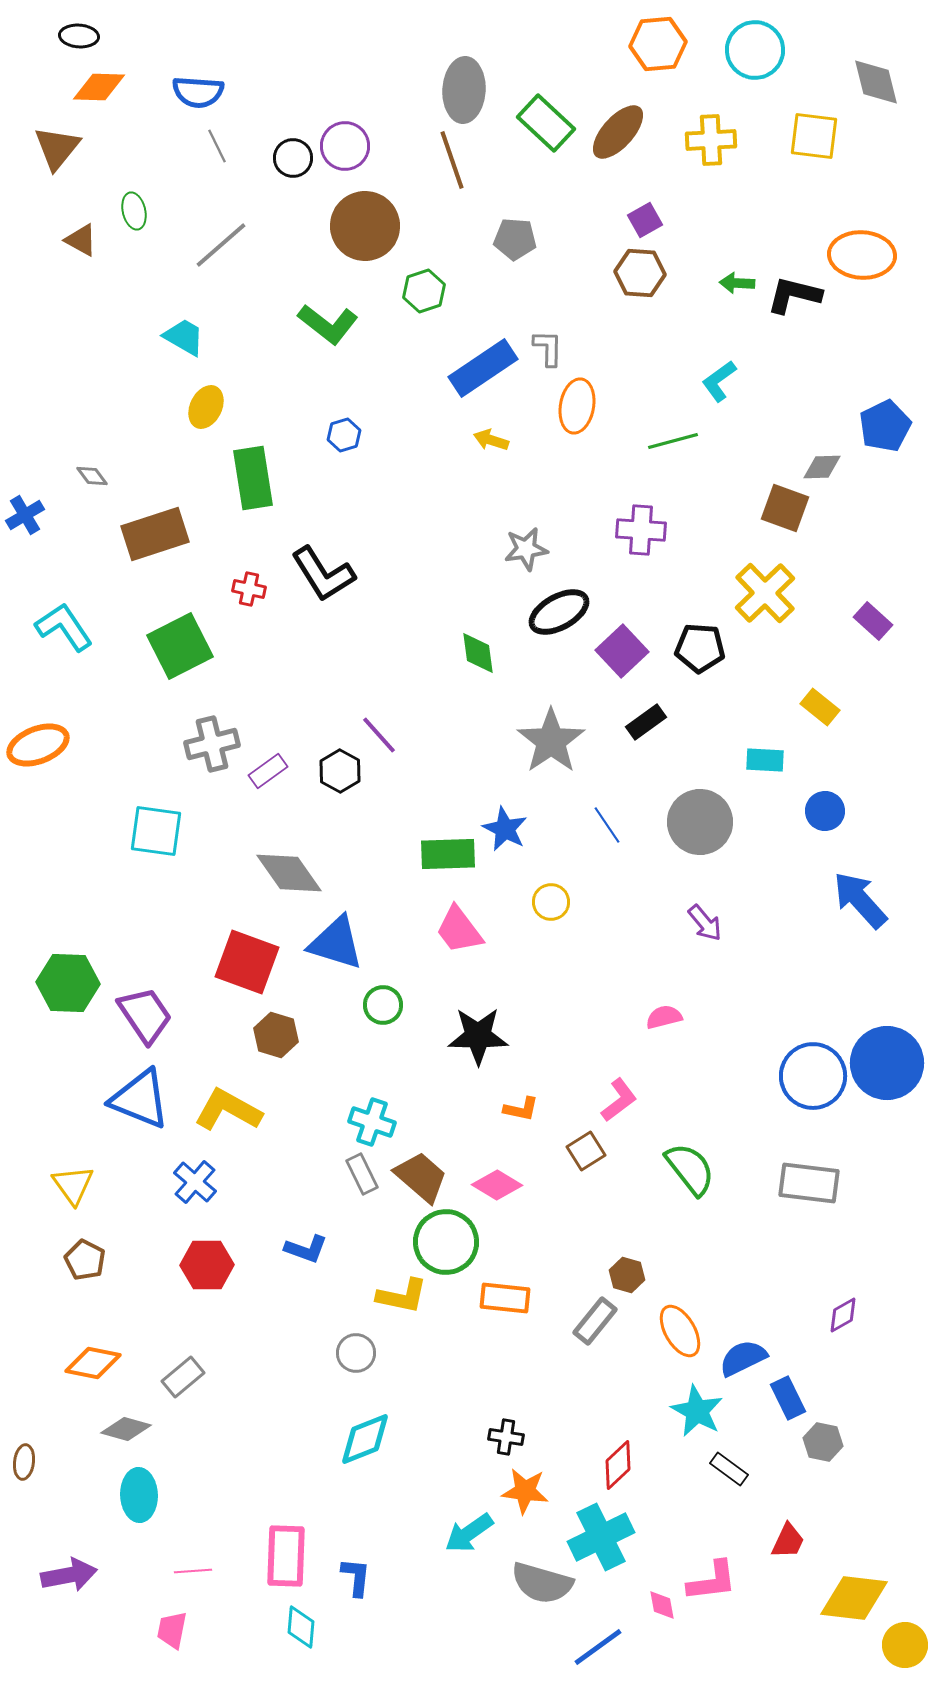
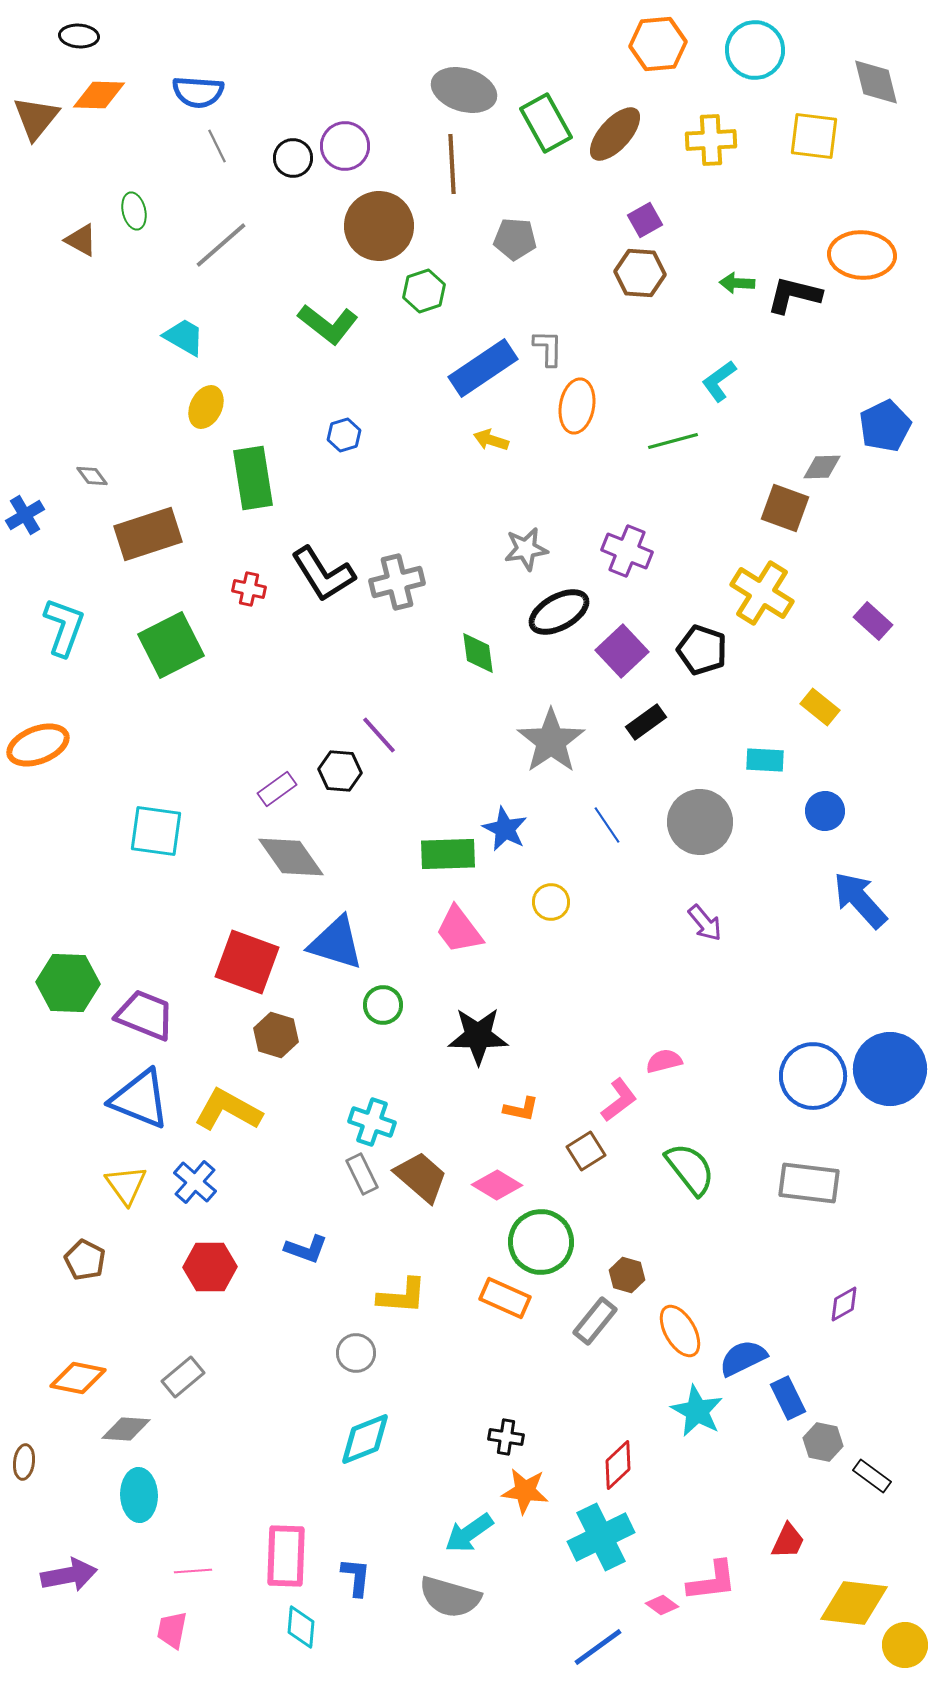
orange diamond at (99, 87): moved 8 px down
gray ellipse at (464, 90): rotated 76 degrees counterclockwise
green rectangle at (546, 123): rotated 18 degrees clockwise
brown ellipse at (618, 132): moved 3 px left, 2 px down
brown triangle at (57, 148): moved 21 px left, 30 px up
brown line at (452, 160): moved 4 px down; rotated 16 degrees clockwise
brown circle at (365, 226): moved 14 px right
purple cross at (641, 530): moved 14 px left, 21 px down; rotated 18 degrees clockwise
brown rectangle at (155, 534): moved 7 px left
yellow cross at (765, 593): moved 3 px left; rotated 14 degrees counterclockwise
cyan L-shape at (64, 627): rotated 54 degrees clockwise
green square at (180, 646): moved 9 px left, 1 px up
black pentagon at (700, 648): moved 2 px right, 2 px down; rotated 15 degrees clockwise
gray cross at (212, 744): moved 185 px right, 162 px up
purple rectangle at (268, 771): moved 9 px right, 18 px down
black hexagon at (340, 771): rotated 24 degrees counterclockwise
gray diamond at (289, 873): moved 2 px right, 16 px up
purple trapezoid at (145, 1015): rotated 34 degrees counterclockwise
pink semicircle at (664, 1017): moved 44 px down
blue circle at (887, 1063): moved 3 px right, 6 px down
yellow triangle at (73, 1185): moved 53 px right
green circle at (446, 1242): moved 95 px right
red hexagon at (207, 1265): moved 3 px right, 2 px down
yellow L-shape at (402, 1296): rotated 8 degrees counterclockwise
orange rectangle at (505, 1298): rotated 18 degrees clockwise
purple diamond at (843, 1315): moved 1 px right, 11 px up
orange diamond at (93, 1363): moved 15 px left, 15 px down
gray diamond at (126, 1429): rotated 12 degrees counterclockwise
black rectangle at (729, 1469): moved 143 px right, 7 px down
gray semicircle at (542, 1583): moved 92 px left, 14 px down
yellow diamond at (854, 1598): moved 5 px down
pink diamond at (662, 1605): rotated 44 degrees counterclockwise
